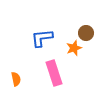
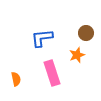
orange star: moved 3 px right, 7 px down
pink rectangle: moved 2 px left
